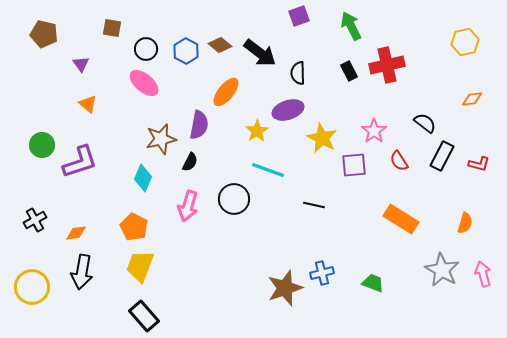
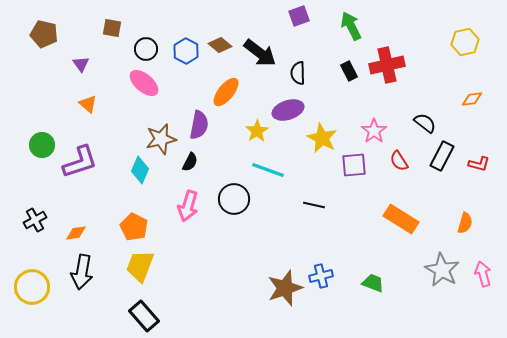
cyan diamond at (143, 178): moved 3 px left, 8 px up
blue cross at (322, 273): moved 1 px left, 3 px down
